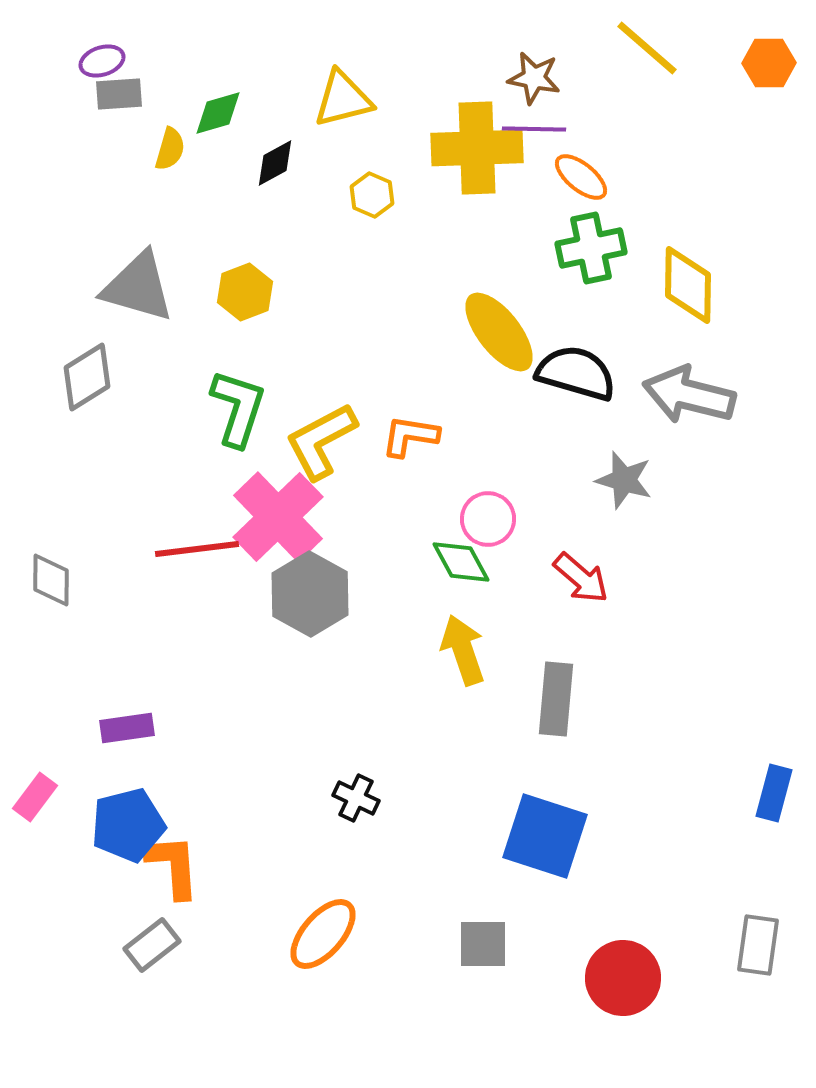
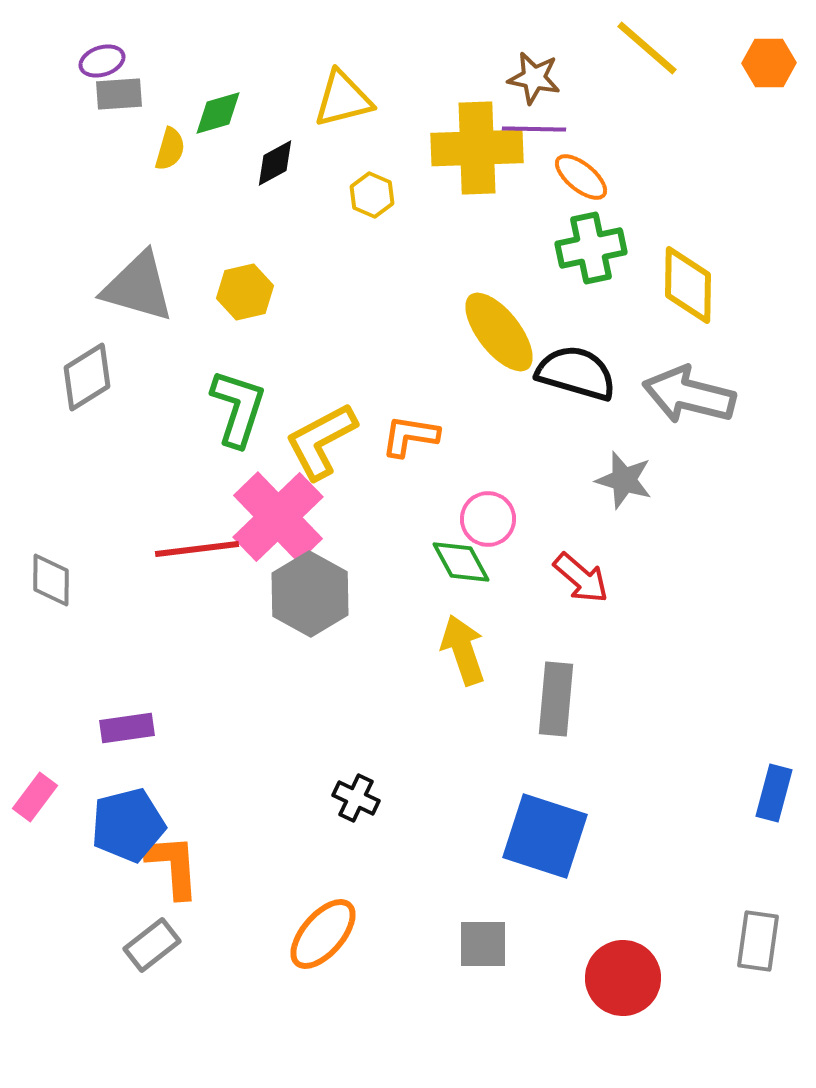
yellow hexagon at (245, 292): rotated 8 degrees clockwise
gray rectangle at (758, 945): moved 4 px up
